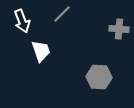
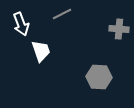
gray line: rotated 18 degrees clockwise
white arrow: moved 1 px left, 3 px down
